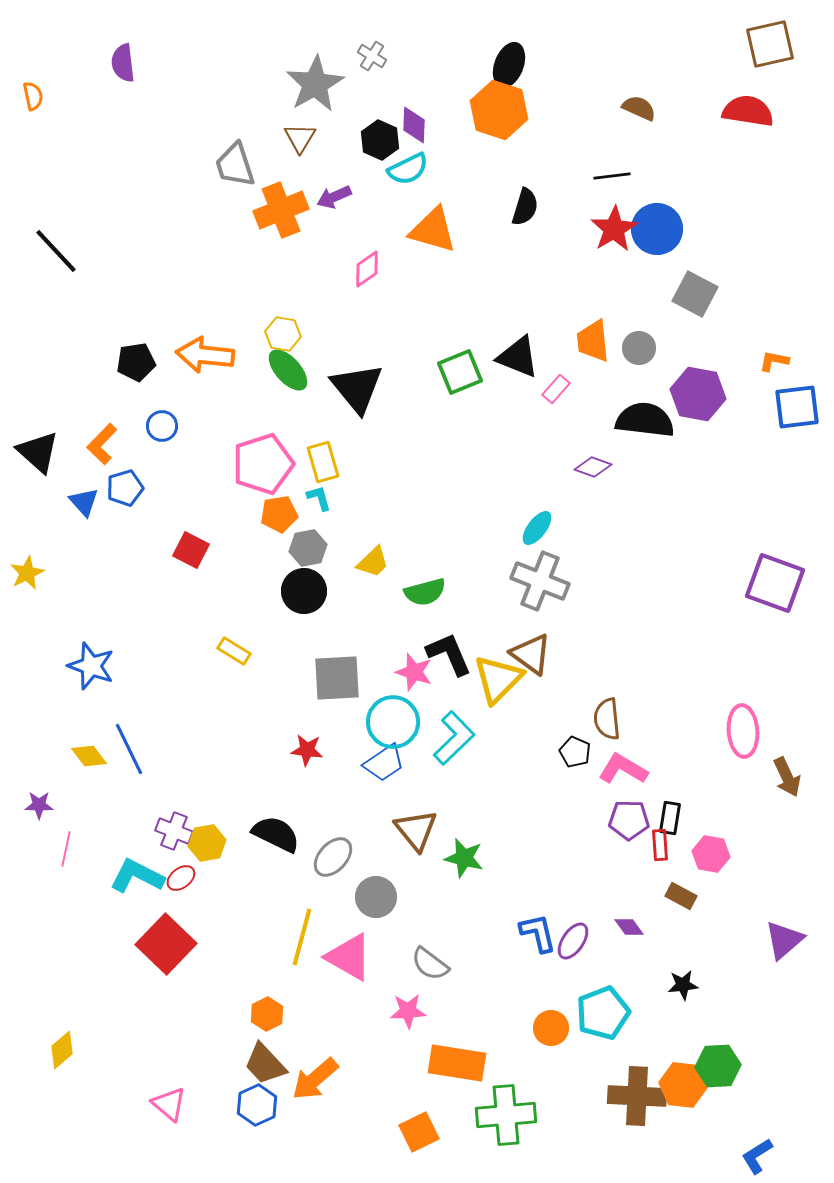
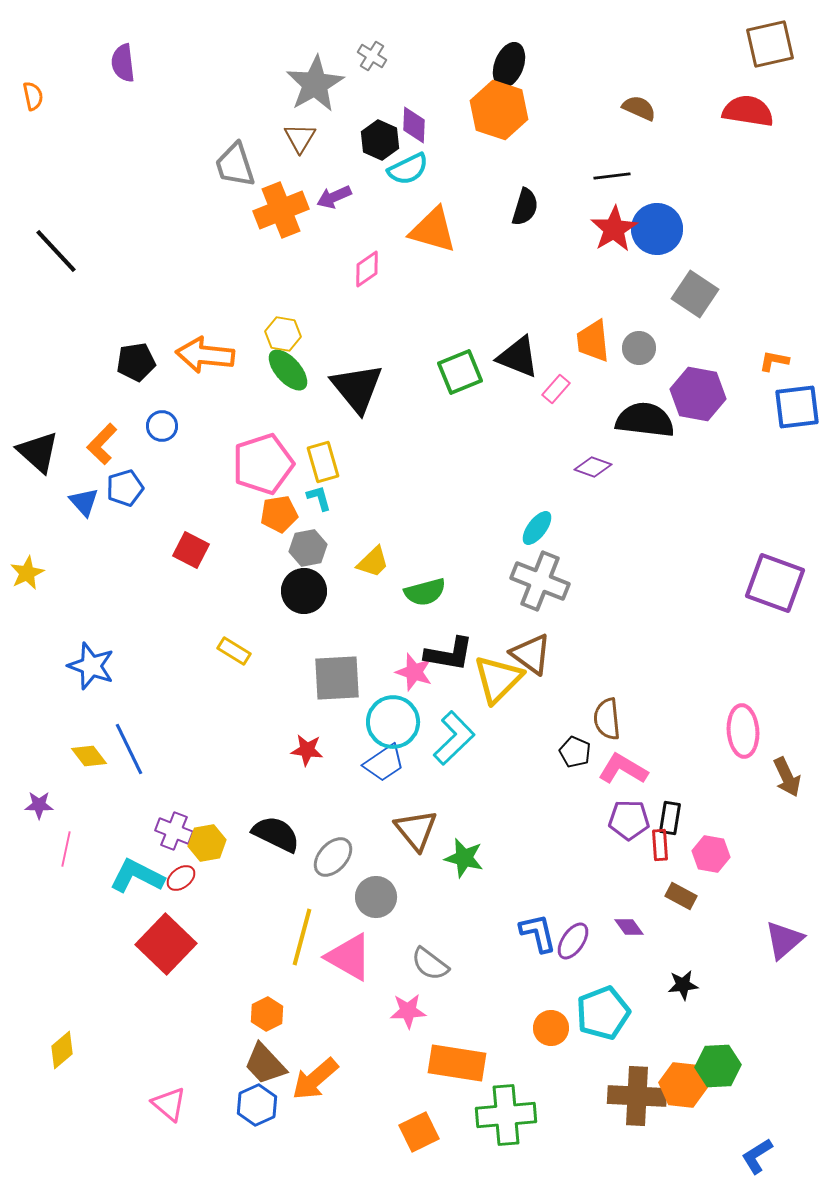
gray square at (695, 294): rotated 6 degrees clockwise
black L-shape at (449, 654): rotated 123 degrees clockwise
